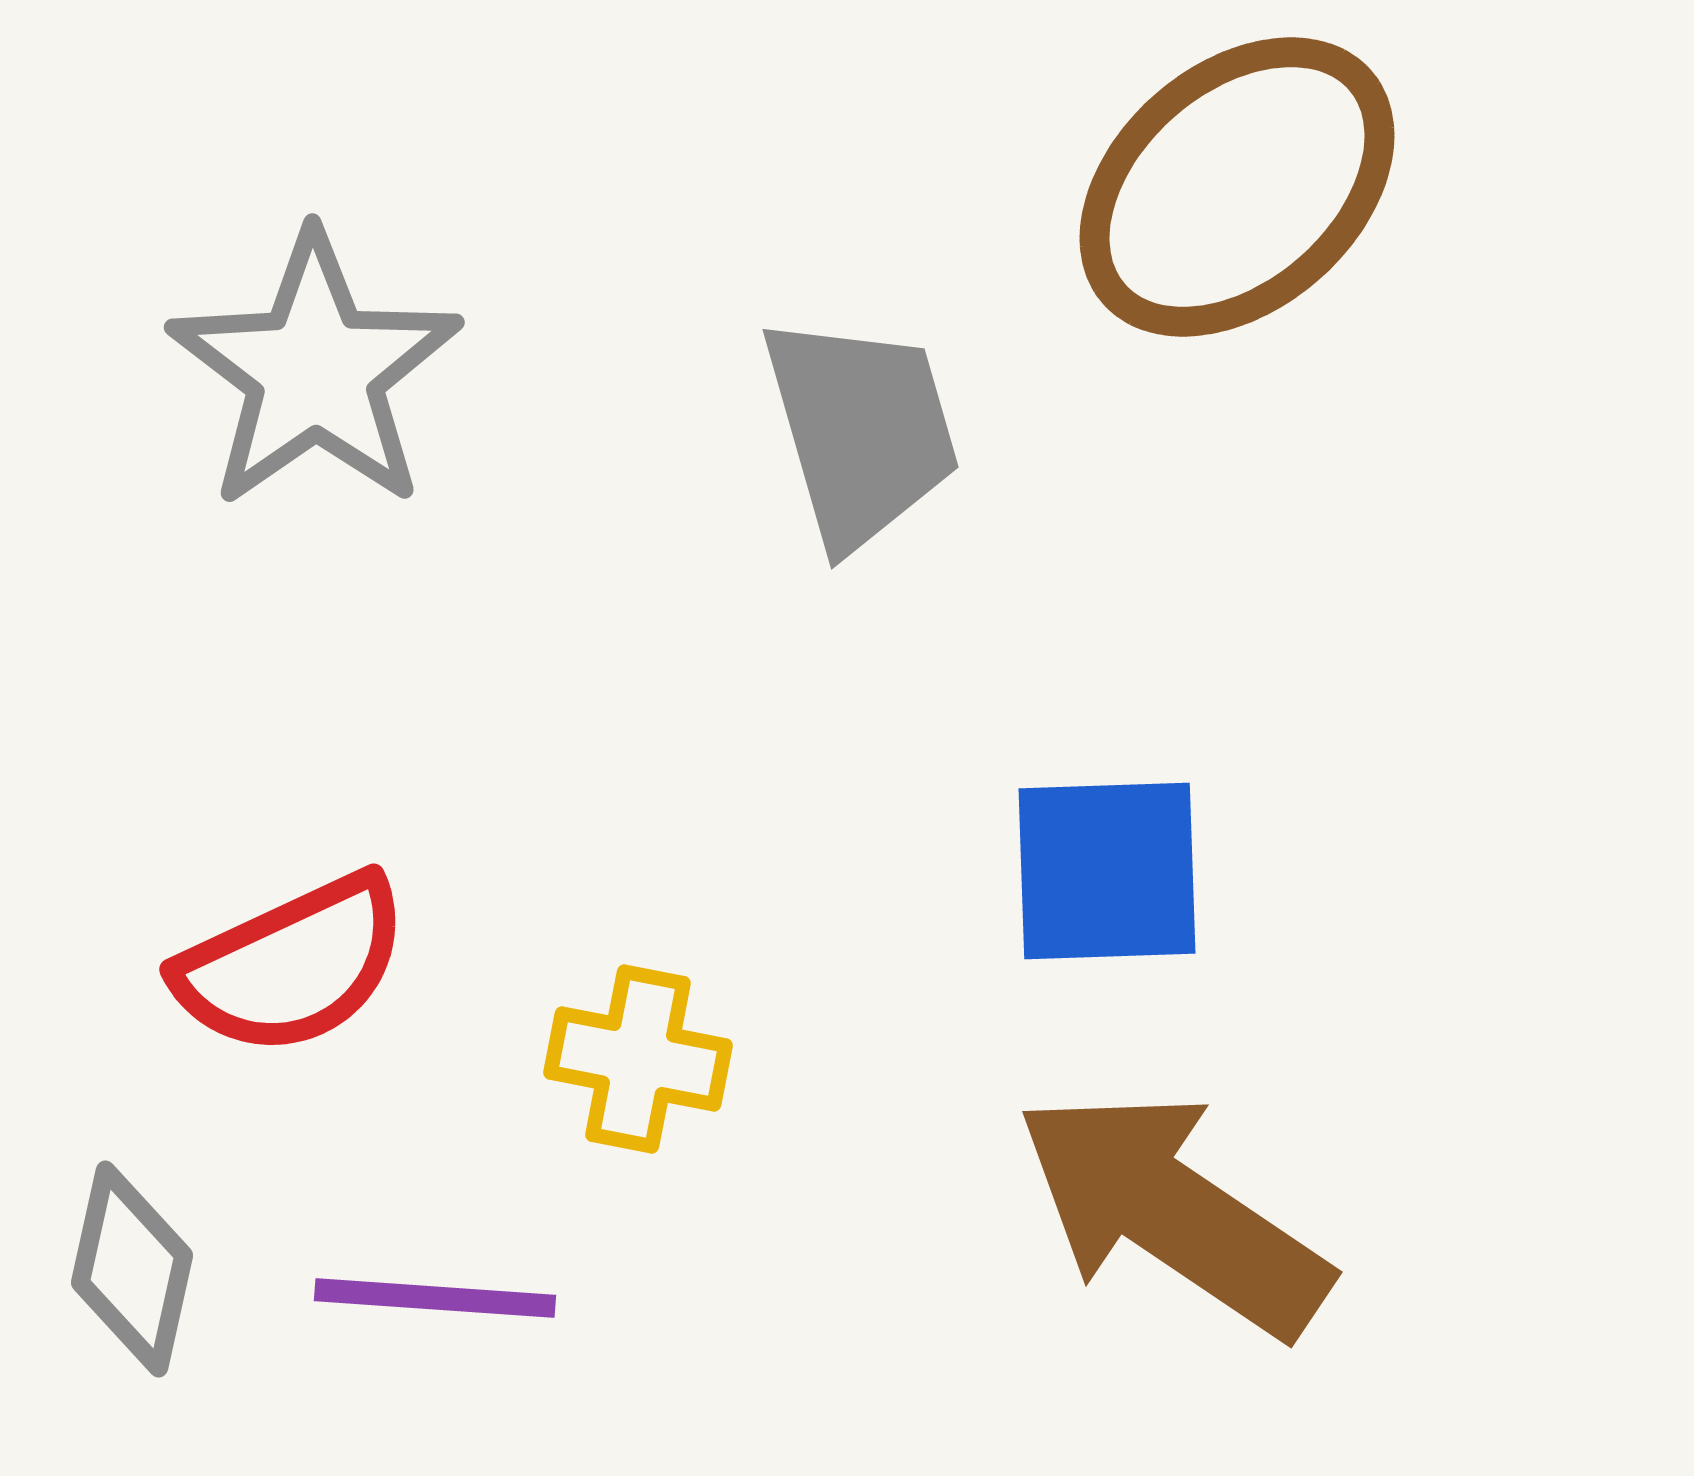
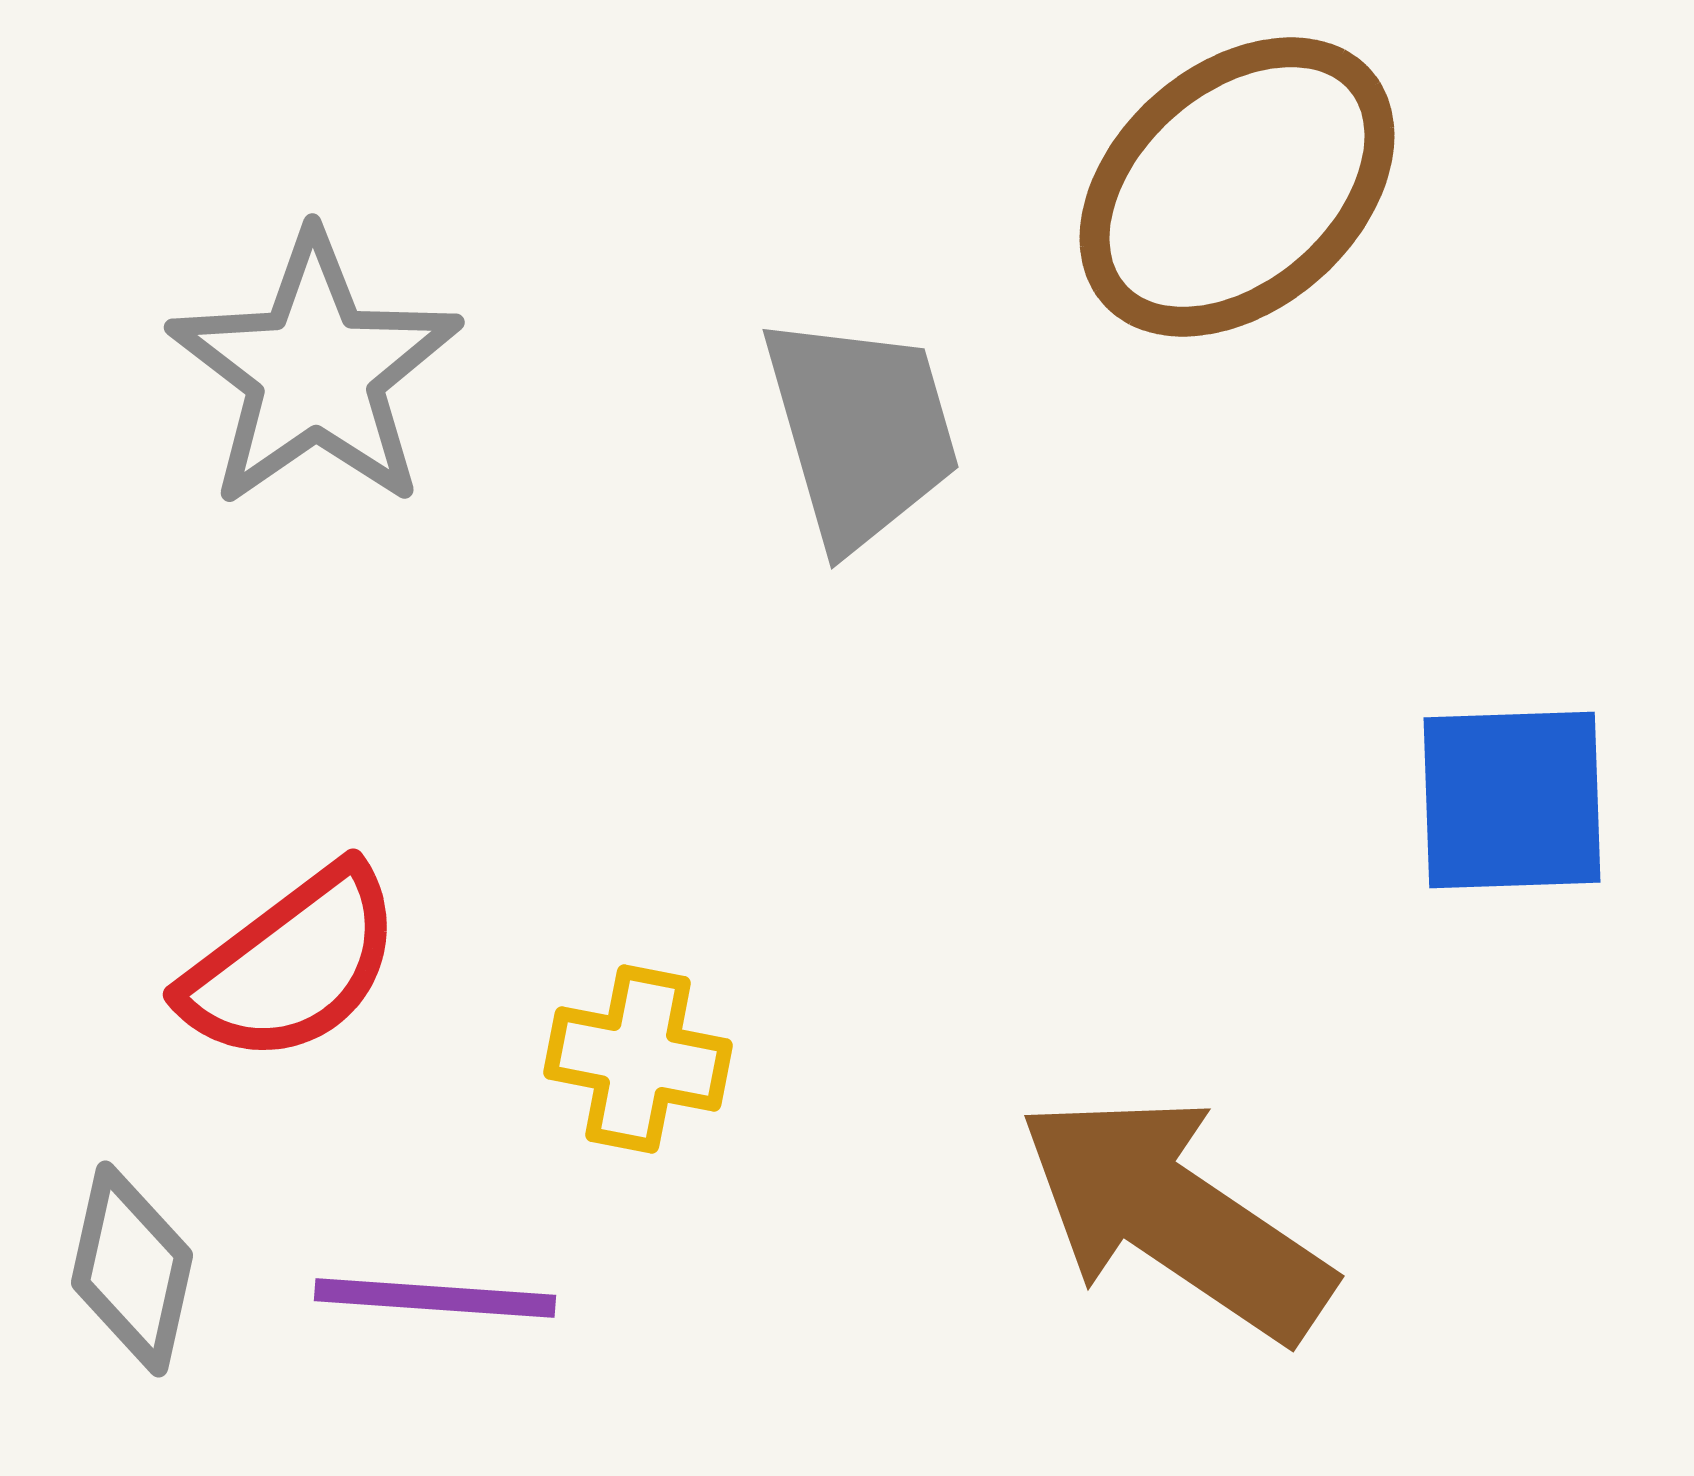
blue square: moved 405 px right, 71 px up
red semicircle: rotated 12 degrees counterclockwise
brown arrow: moved 2 px right, 4 px down
